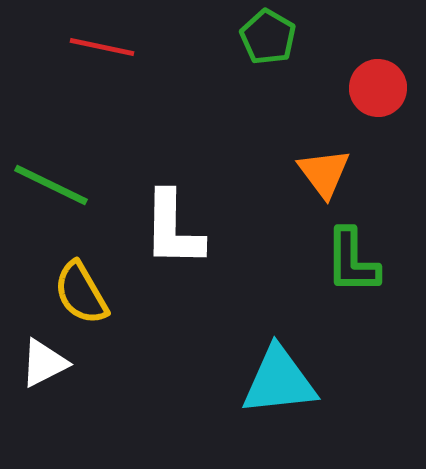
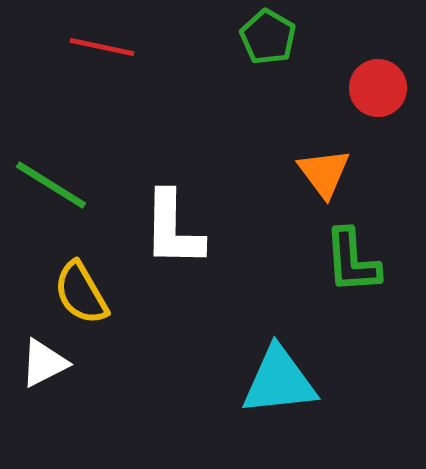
green line: rotated 6 degrees clockwise
green L-shape: rotated 4 degrees counterclockwise
